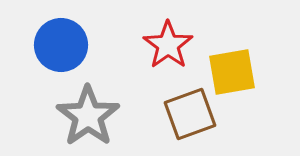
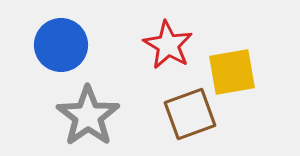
red star: rotated 6 degrees counterclockwise
